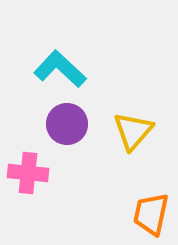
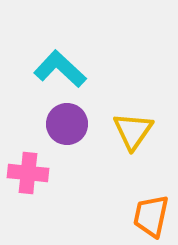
yellow triangle: rotated 6 degrees counterclockwise
orange trapezoid: moved 2 px down
